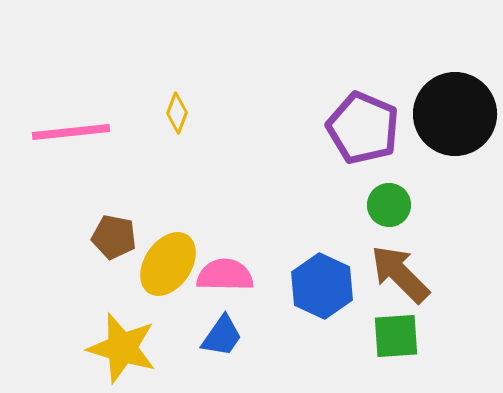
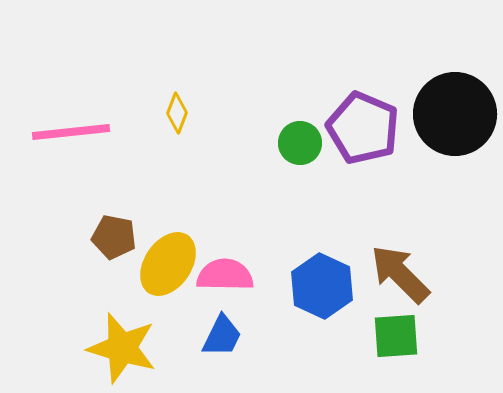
green circle: moved 89 px left, 62 px up
blue trapezoid: rotated 9 degrees counterclockwise
